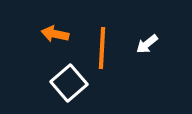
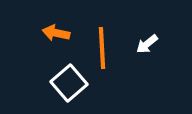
orange arrow: moved 1 px right, 1 px up
orange line: rotated 6 degrees counterclockwise
